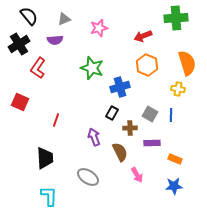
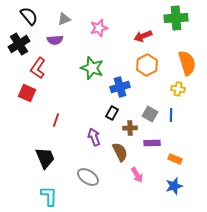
orange hexagon: rotated 10 degrees clockwise
red square: moved 7 px right, 9 px up
black trapezoid: rotated 20 degrees counterclockwise
blue star: rotated 12 degrees counterclockwise
